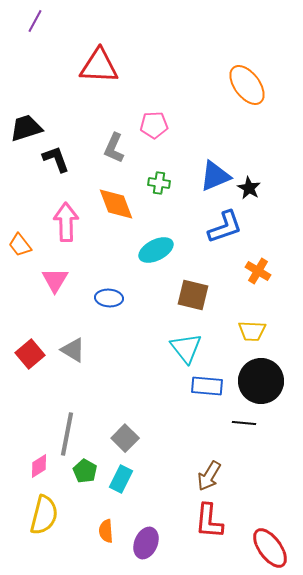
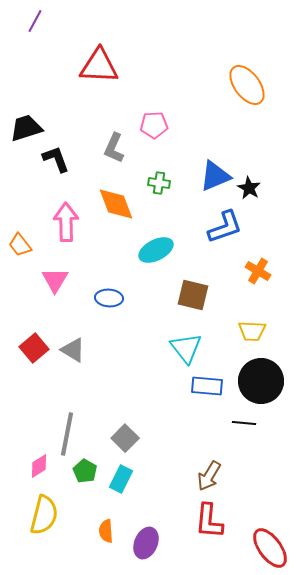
red square: moved 4 px right, 6 px up
